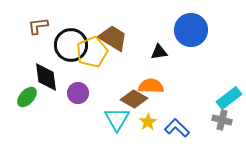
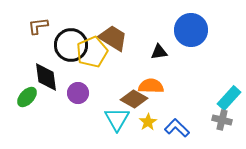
cyan rectangle: rotated 10 degrees counterclockwise
